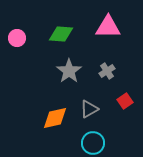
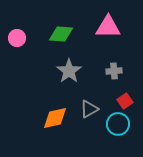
gray cross: moved 7 px right; rotated 28 degrees clockwise
cyan circle: moved 25 px right, 19 px up
